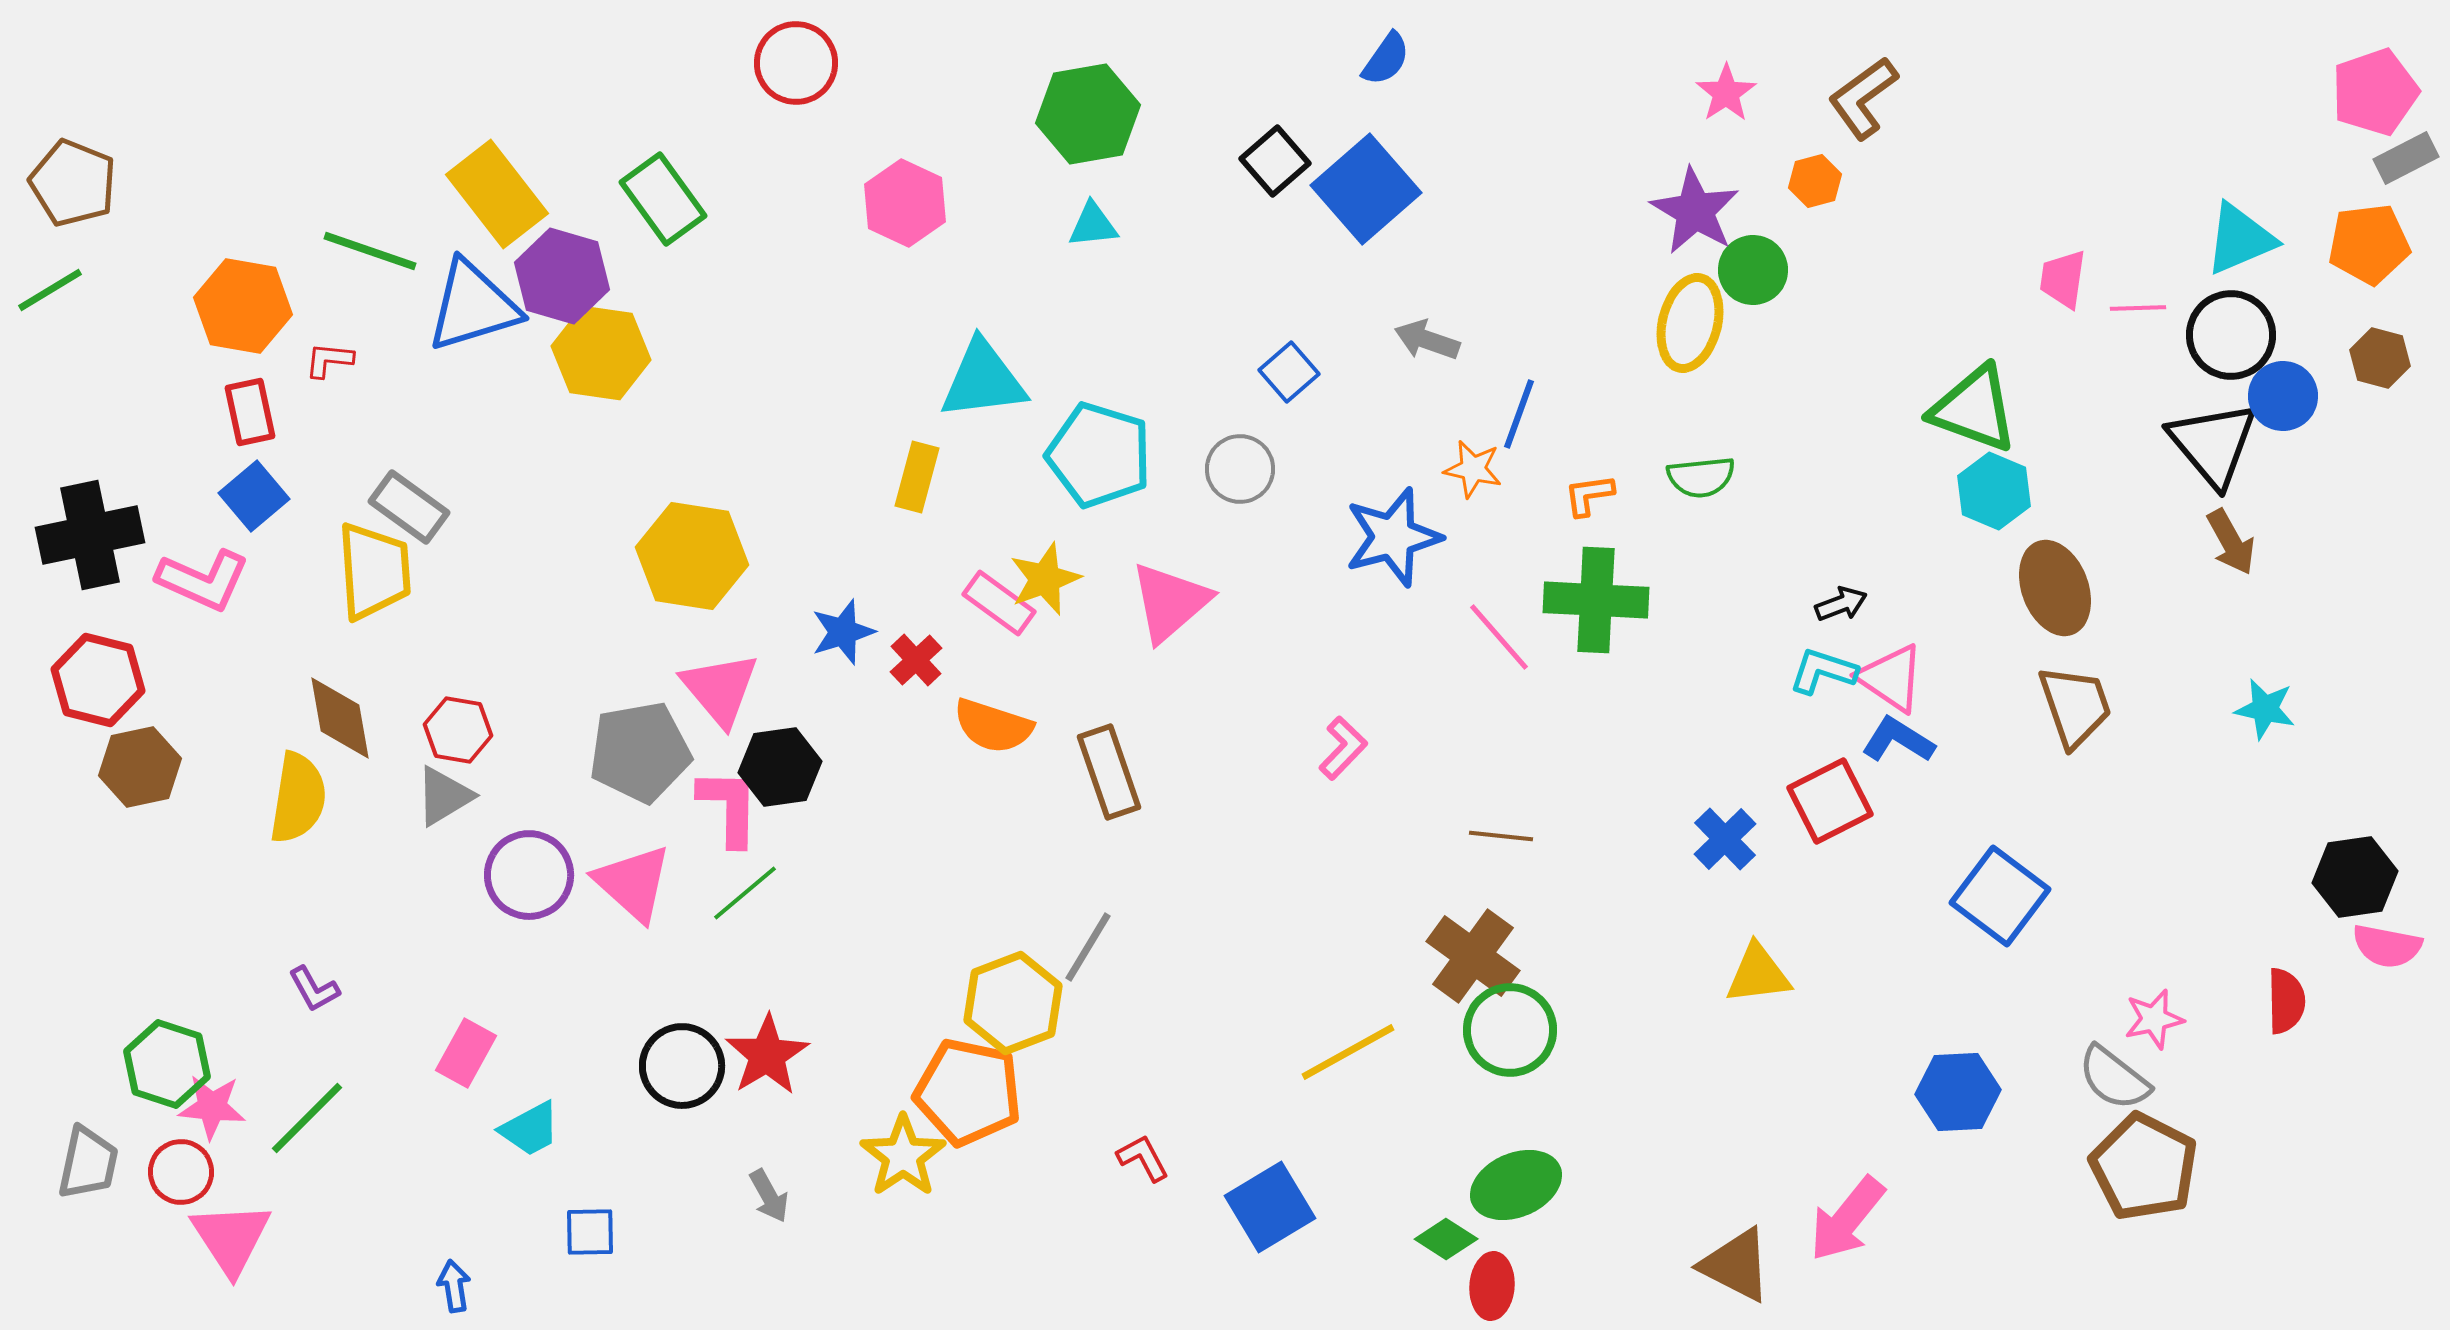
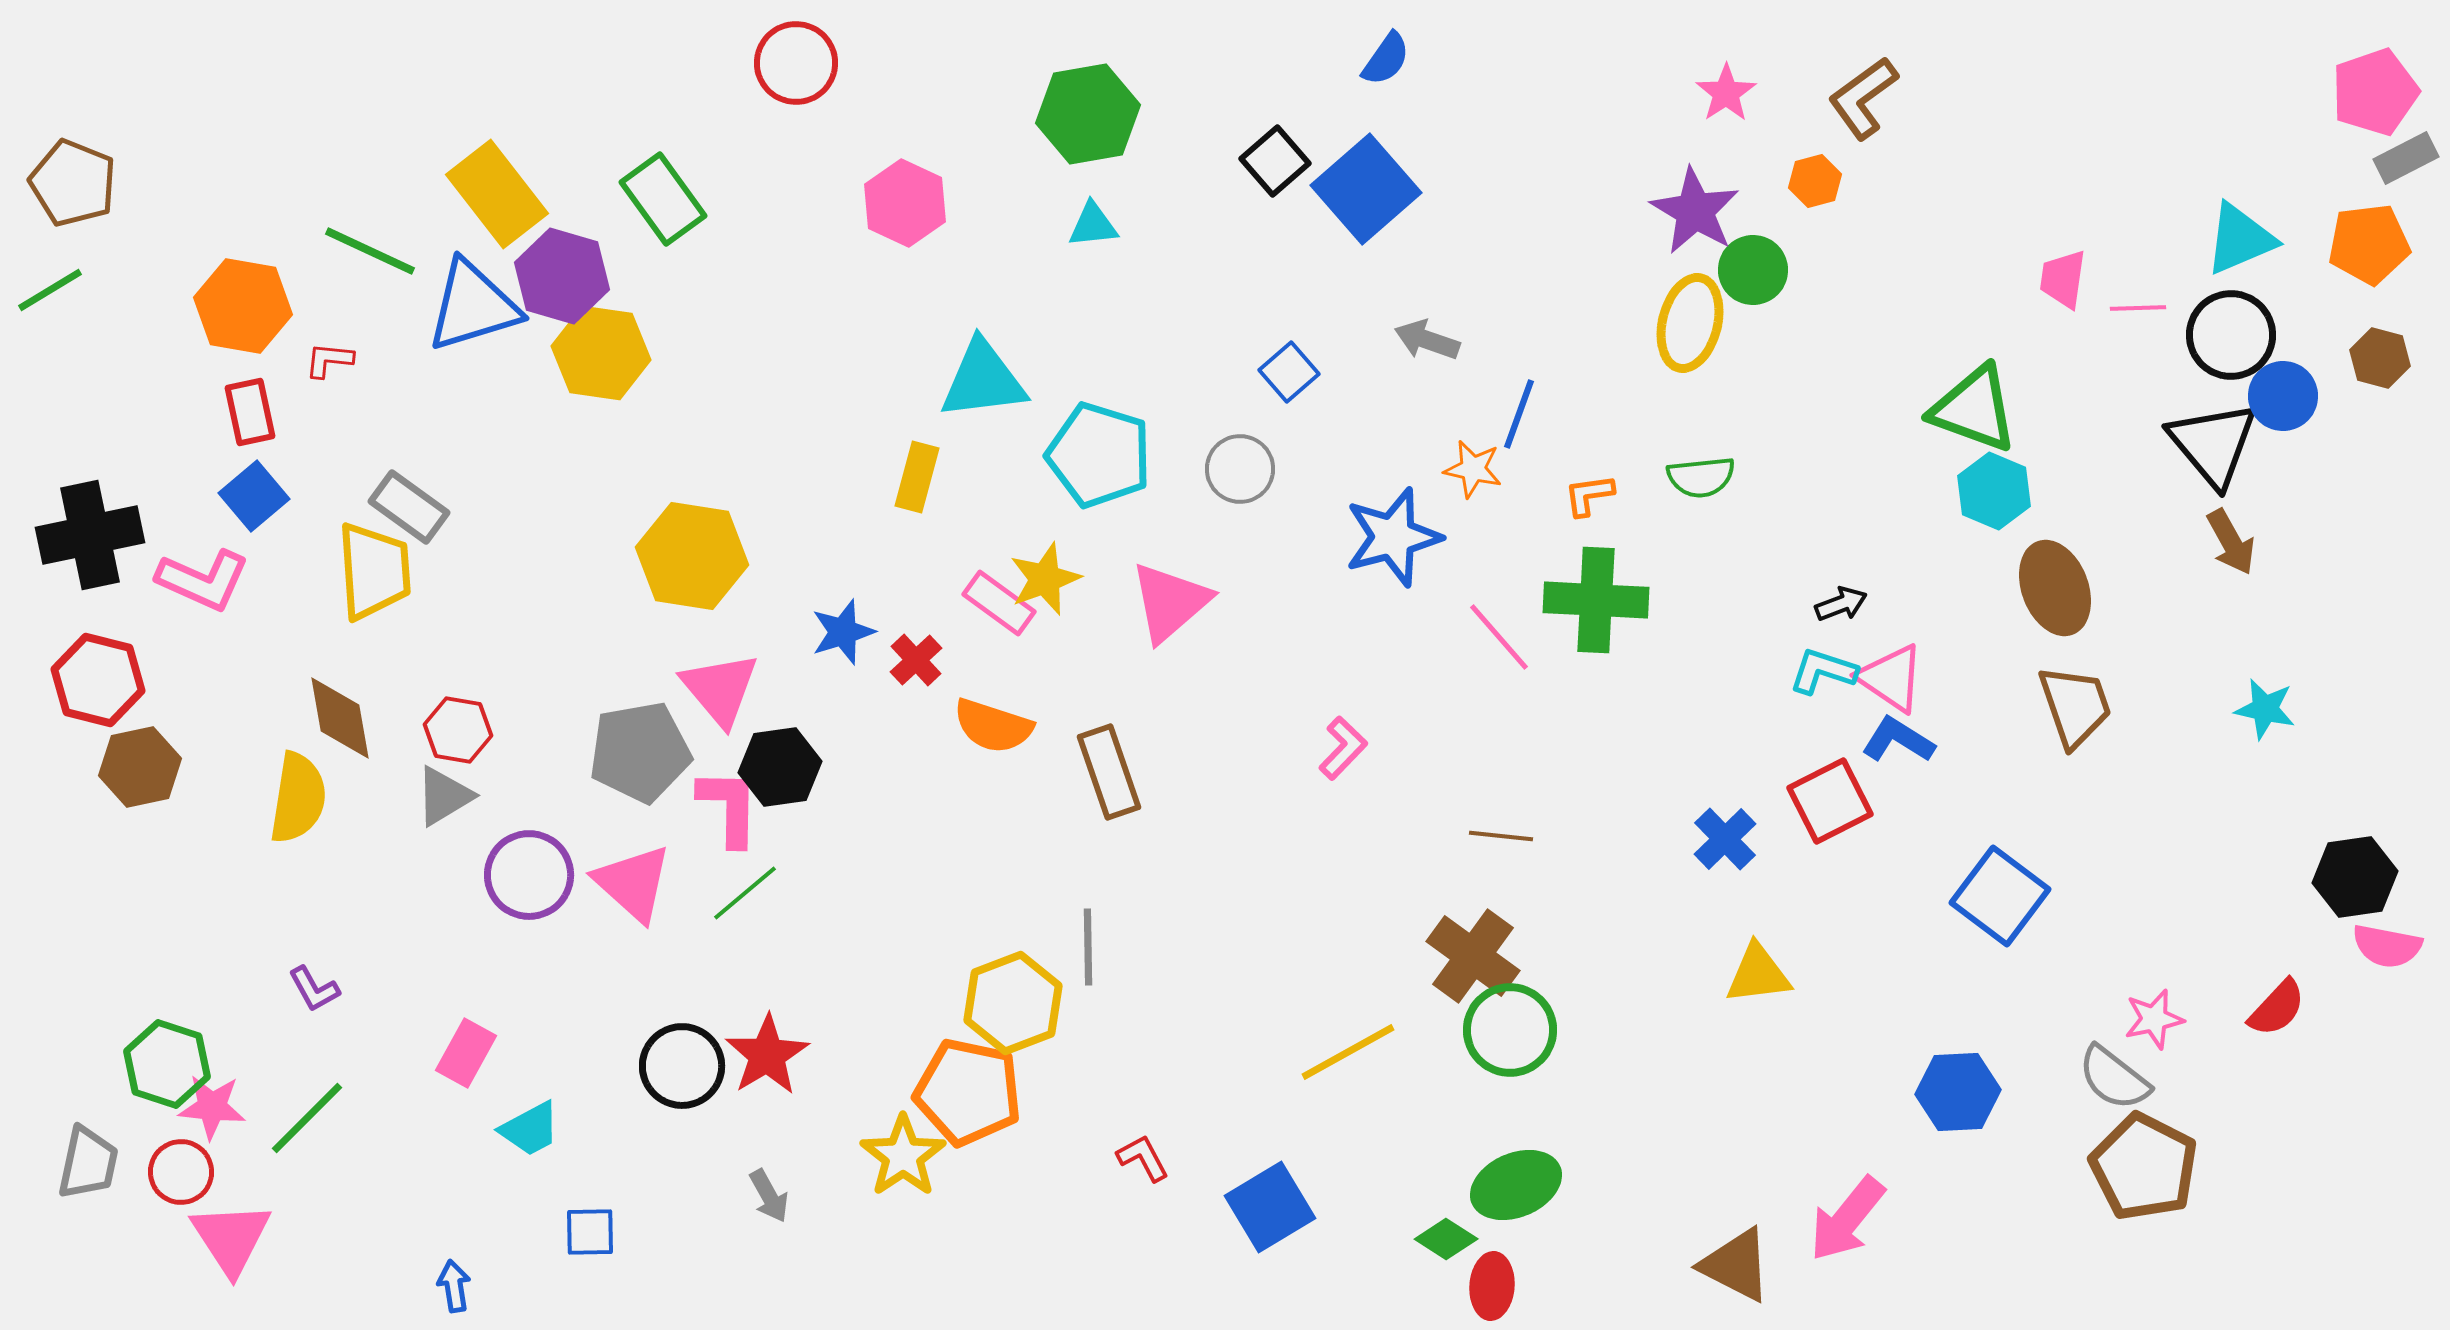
green line at (370, 251): rotated 6 degrees clockwise
gray line at (1088, 947): rotated 32 degrees counterclockwise
red semicircle at (2286, 1001): moved 9 px left, 7 px down; rotated 44 degrees clockwise
